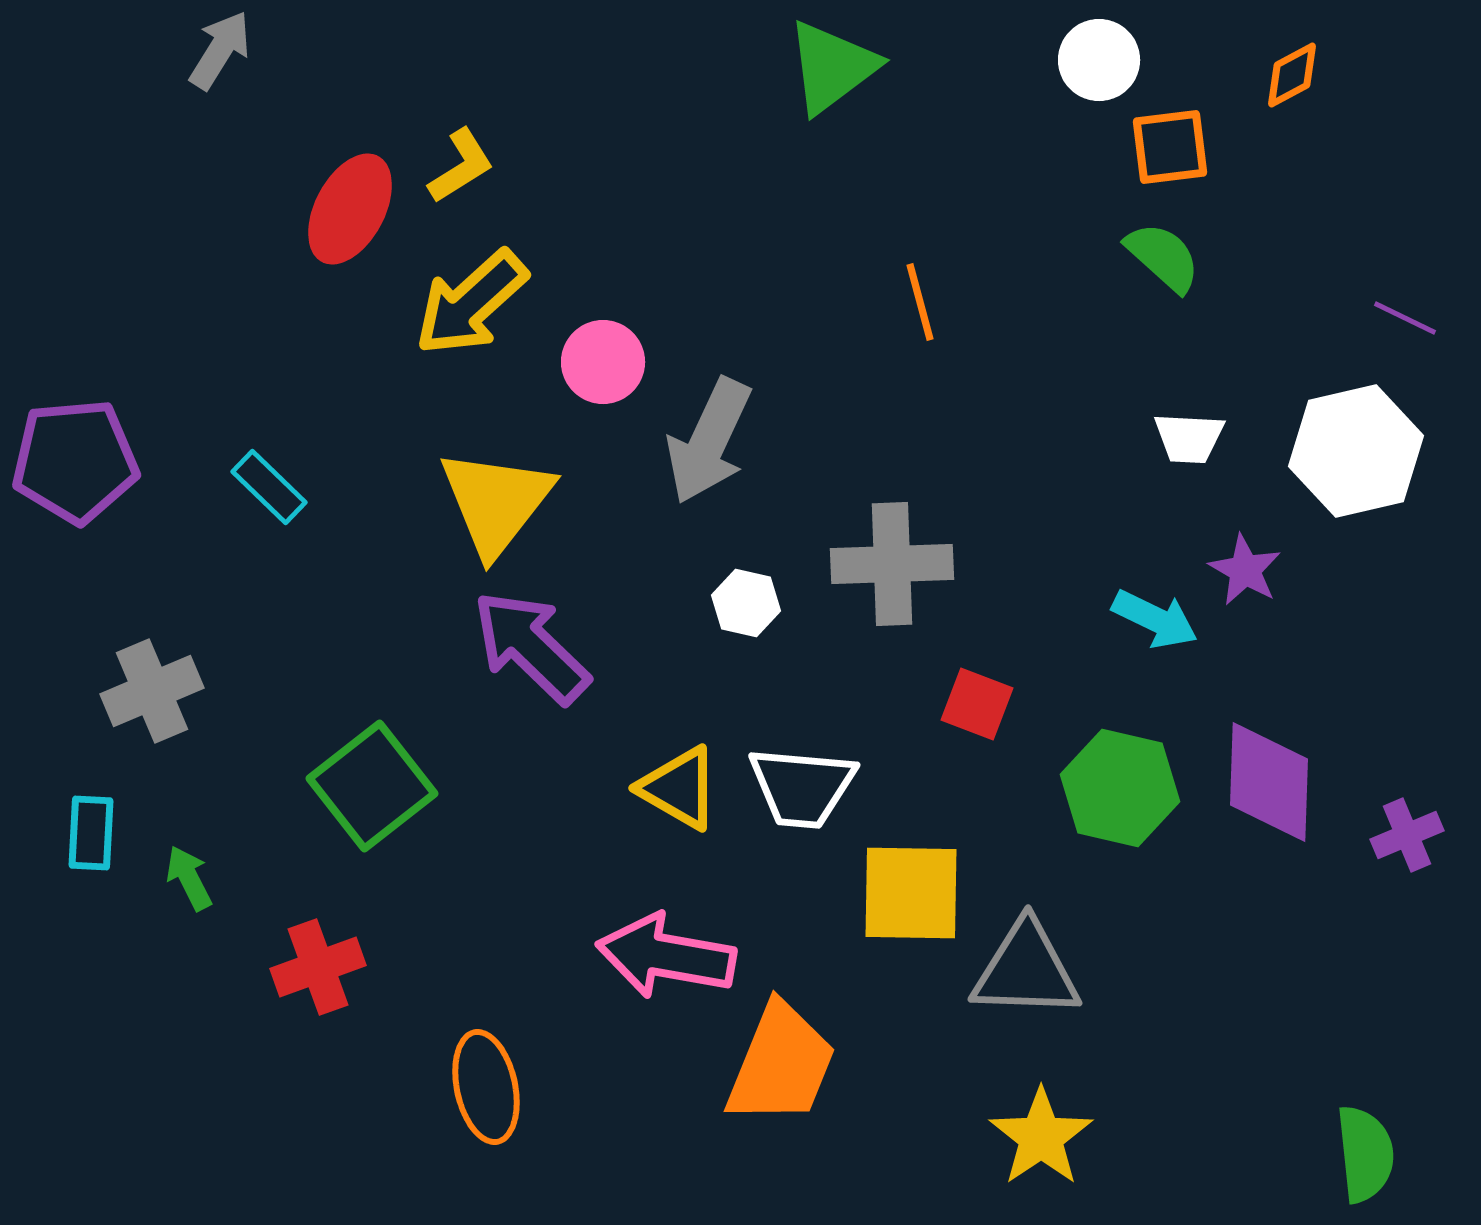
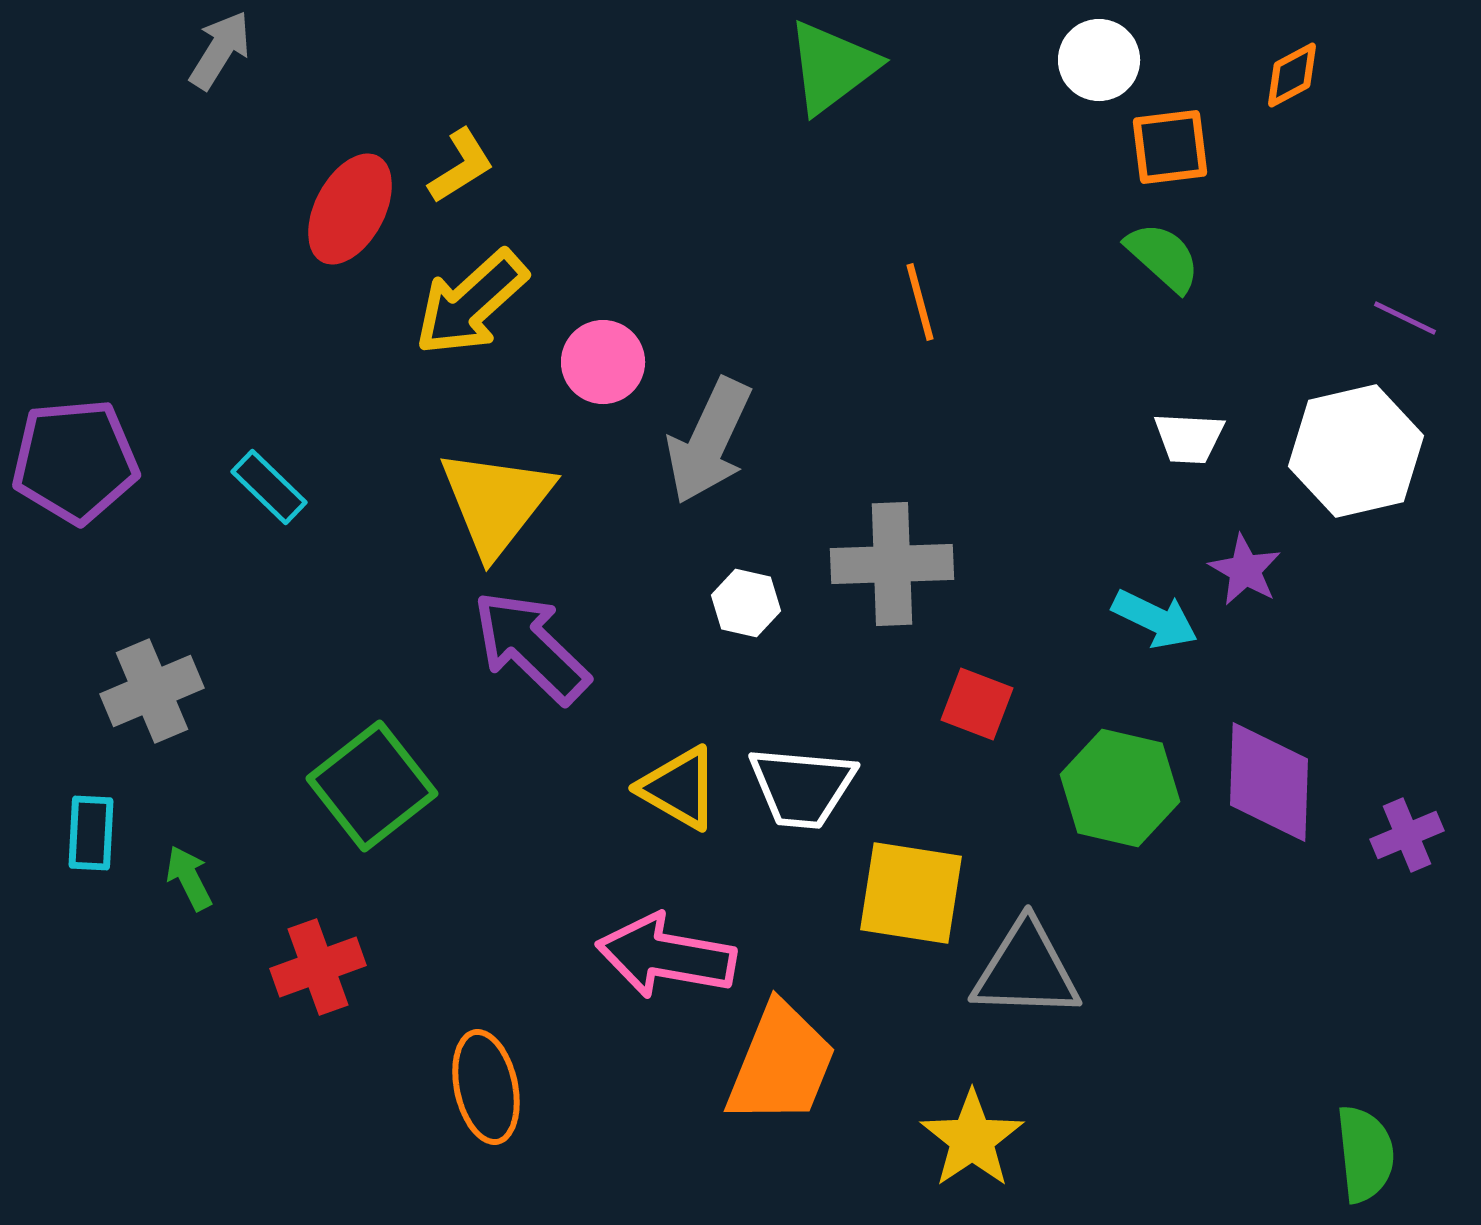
yellow square at (911, 893): rotated 8 degrees clockwise
yellow star at (1041, 1137): moved 69 px left, 2 px down
